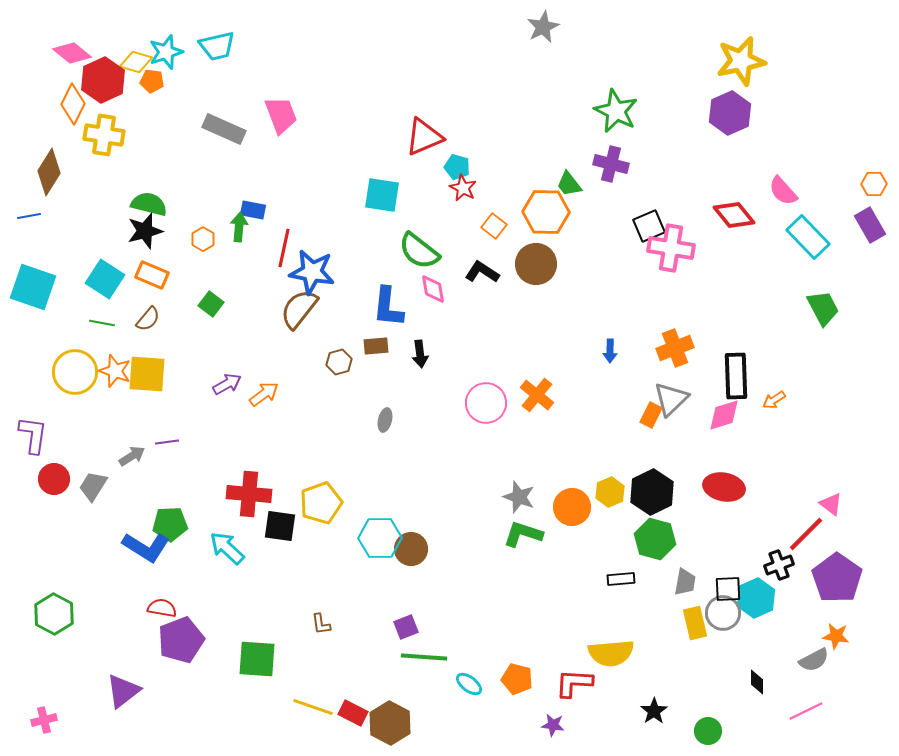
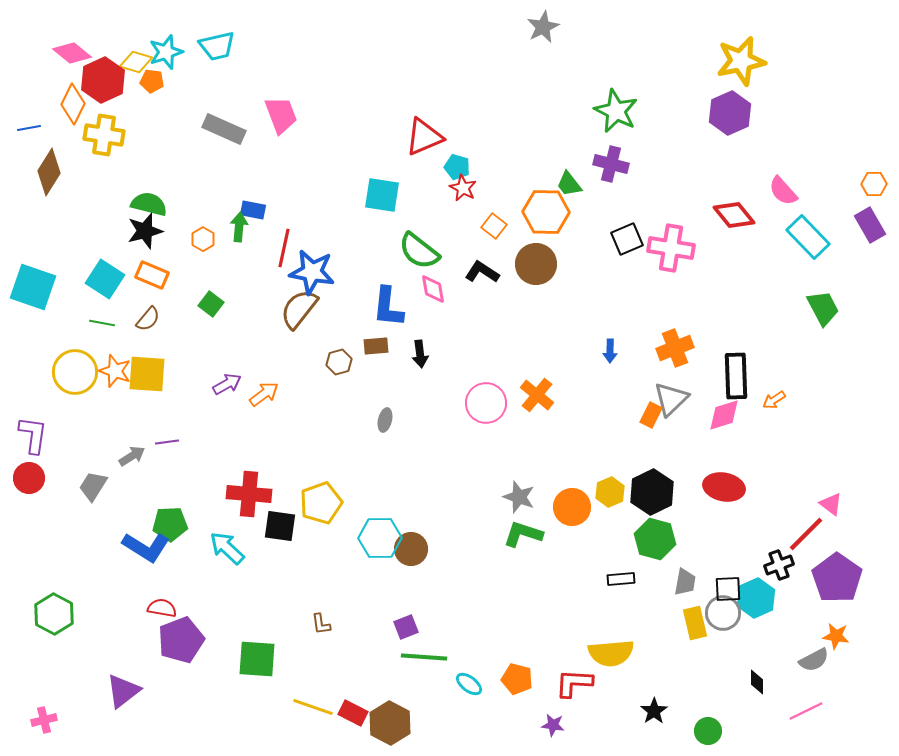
blue line at (29, 216): moved 88 px up
black square at (649, 226): moved 22 px left, 13 px down
red circle at (54, 479): moved 25 px left, 1 px up
